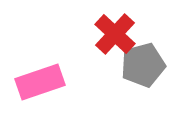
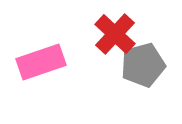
pink rectangle: moved 1 px right, 20 px up
